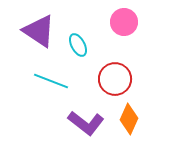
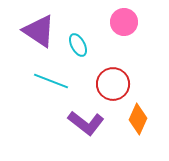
red circle: moved 2 px left, 5 px down
orange diamond: moved 9 px right
